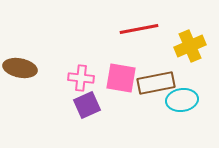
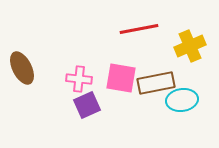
brown ellipse: moved 2 px right; rotated 52 degrees clockwise
pink cross: moved 2 px left, 1 px down
